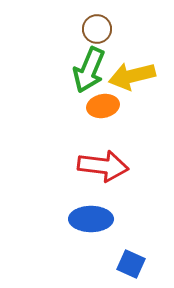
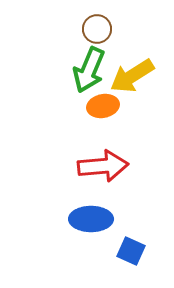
yellow arrow: rotated 18 degrees counterclockwise
red arrow: rotated 12 degrees counterclockwise
blue square: moved 13 px up
